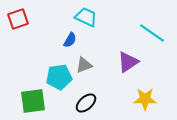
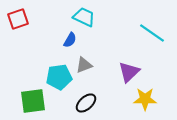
cyan trapezoid: moved 2 px left
purple triangle: moved 1 px right, 10 px down; rotated 10 degrees counterclockwise
